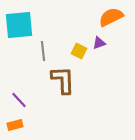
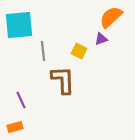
orange semicircle: rotated 15 degrees counterclockwise
purple triangle: moved 2 px right, 4 px up
purple line: moved 2 px right; rotated 18 degrees clockwise
orange rectangle: moved 2 px down
